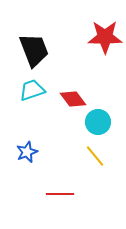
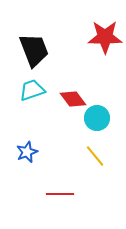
cyan circle: moved 1 px left, 4 px up
